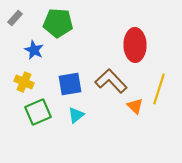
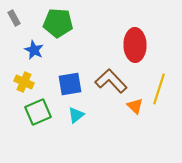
gray rectangle: moved 1 px left; rotated 70 degrees counterclockwise
